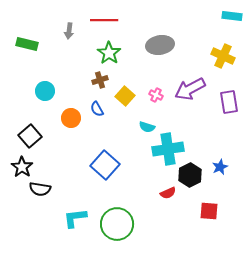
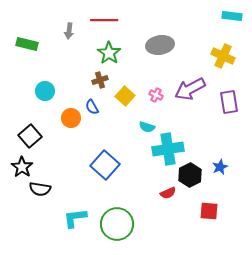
blue semicircle: moved 5 px left, 2 px up
